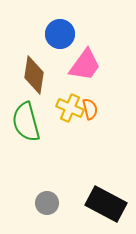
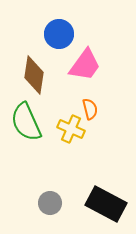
blue circle: moved 1 px left
yellow cross: moved 1 px right, 21 px down
green semicircle: rotated 9 degrees counterclockwise
gray circle: moved 3 px right
